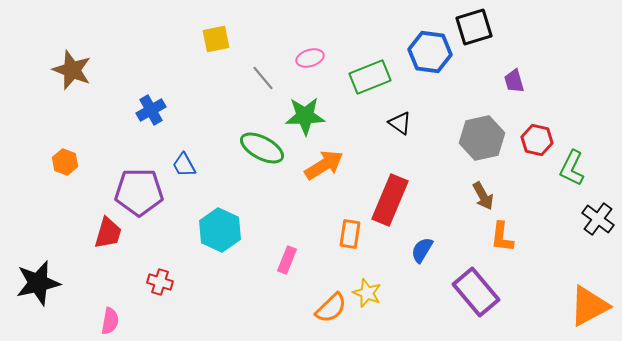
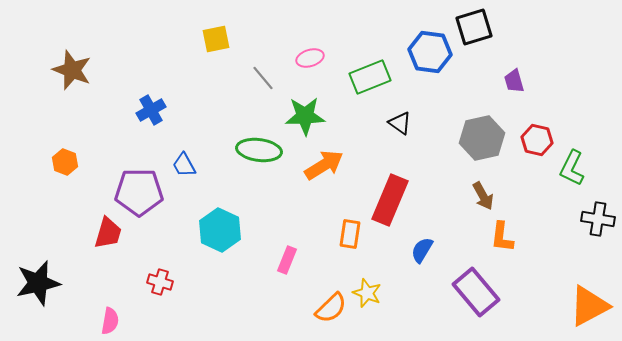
green ellipse: moved 3 px left, 2 px down; rotated 21 degrees counterclockwise
black cross: rotated 28 degrees counterclockwise
